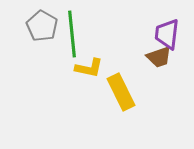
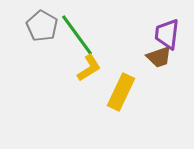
green line: moved 5 px right, 1 px down; rotated 30 degrees counterclockwise
yellow L-shape: rotated 44 degrees counterclockwise
yellow rectangle: rotated 51 degrees clockwise
